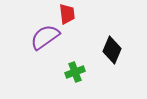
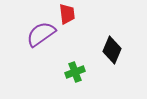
purple semicircle: moved 4 px left, 3 px up
